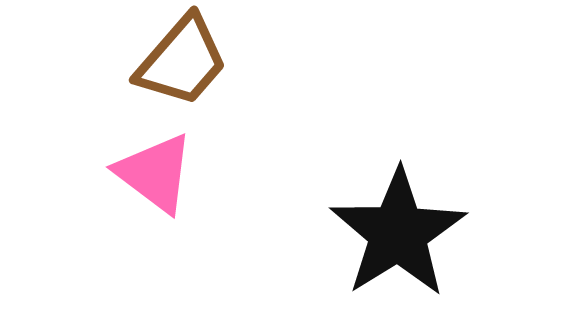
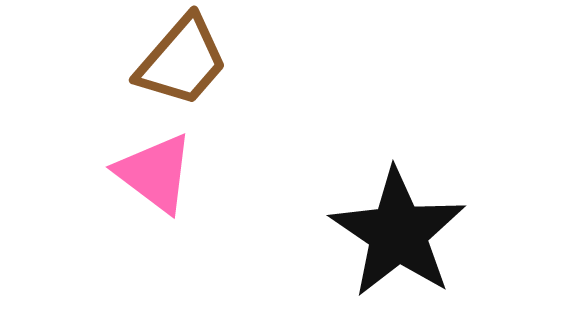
black star: rotated 6 degrees counterclockwise
